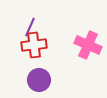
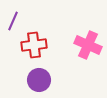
purple line: moved 17 px left, 6 px up
